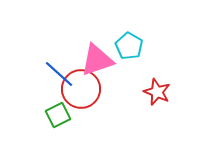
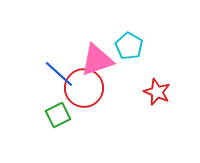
red circle: moved 3 px right, 1 px up
